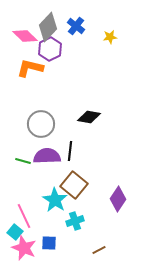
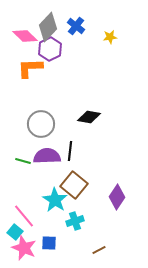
orange L-shape: rotated 16 degrees counterclockwise
purple diamond: moved 1 px left, 2 px up
pink line: rotated 15 degrees counterclockwise
